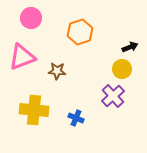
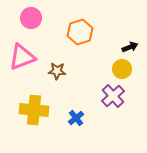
blue cross: rotated 28 degrees clockwise
